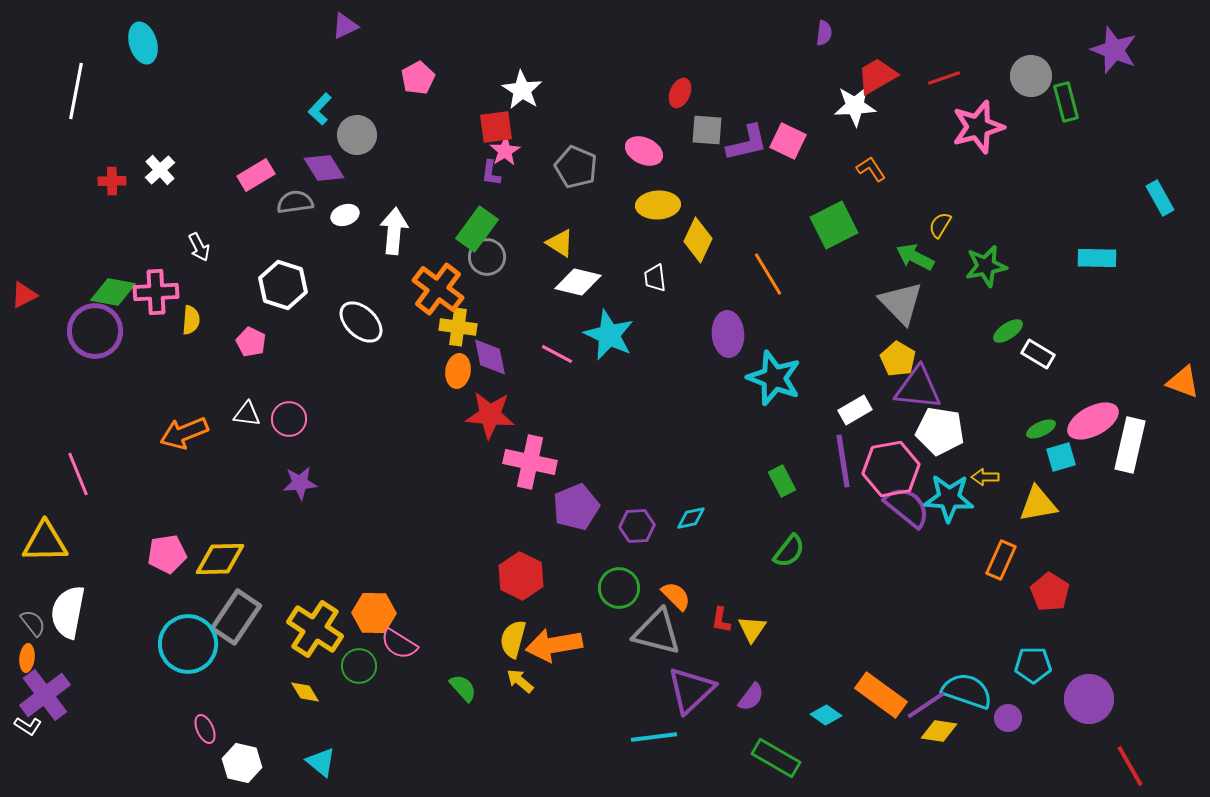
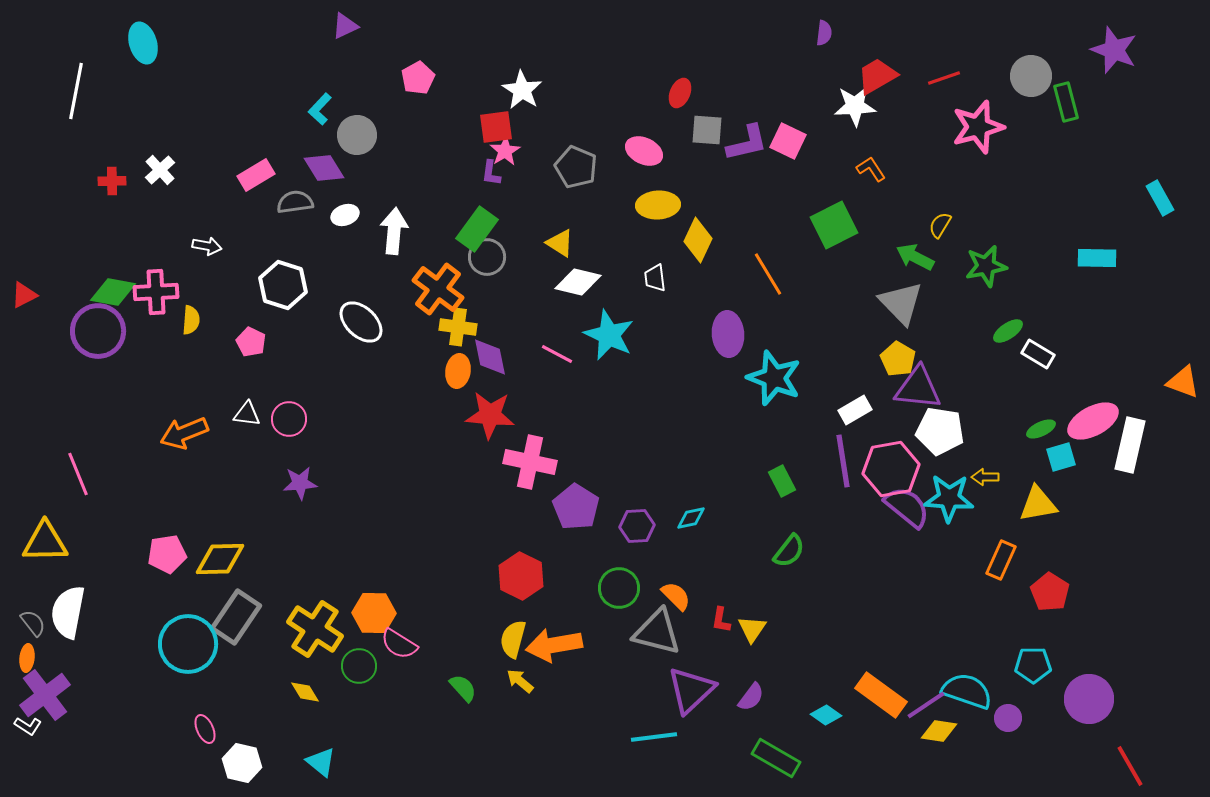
white arrow at (199, 247): moved 8 px right, 1 px up; rotated 52 degrees counterclockwise
purple circle at (95, 331): moved 3 px right
purple pentagon at (576, 507): rotated 18 degrees counterclockwise
